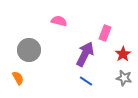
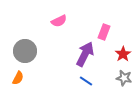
pink semicircle: rotated 140 degrees clockwise
pink rectangle: moved 1 px left, 1 px up
gray circle: moved 4 px left, 1 px down
orange semicircle: rotated 56 degrees clockwise
